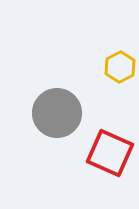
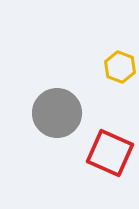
yellow hexagon: rotated 12 degrees counterclockwise
